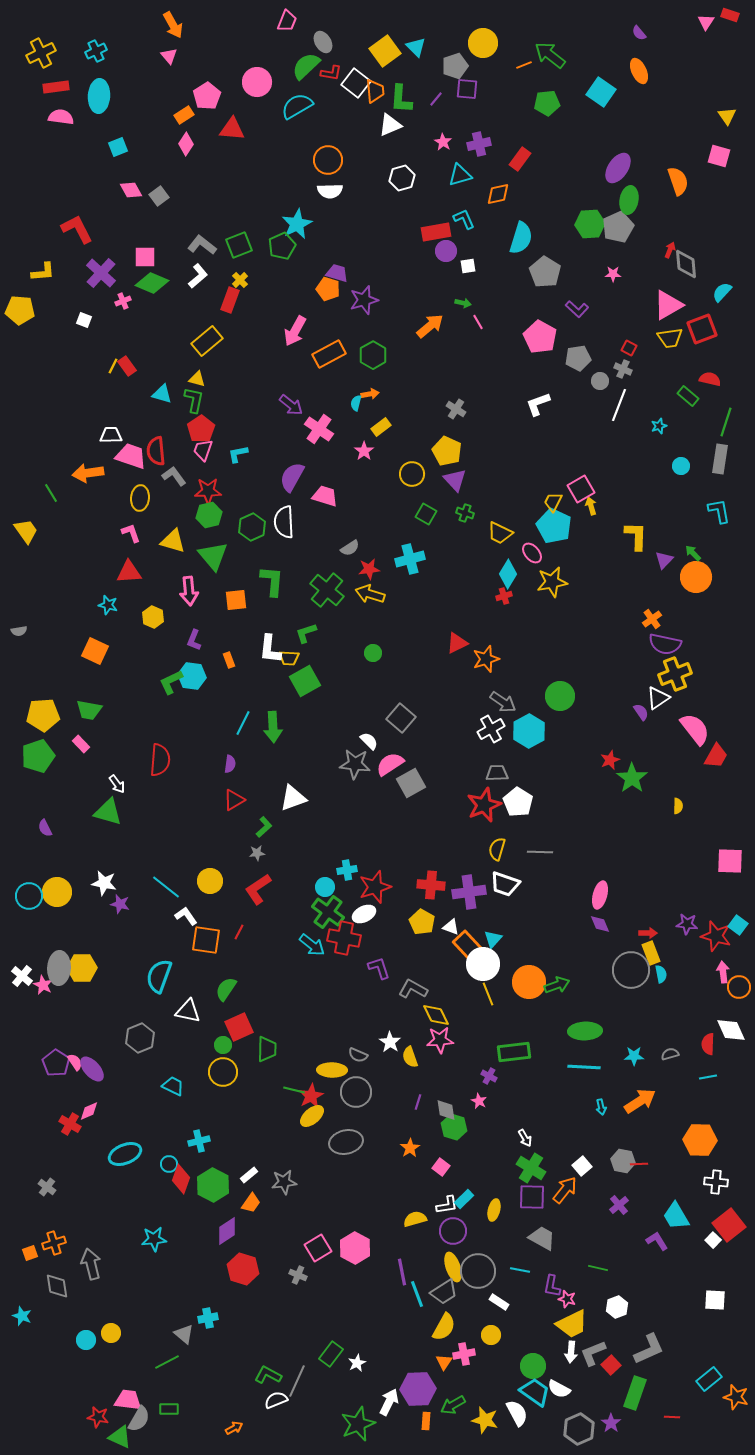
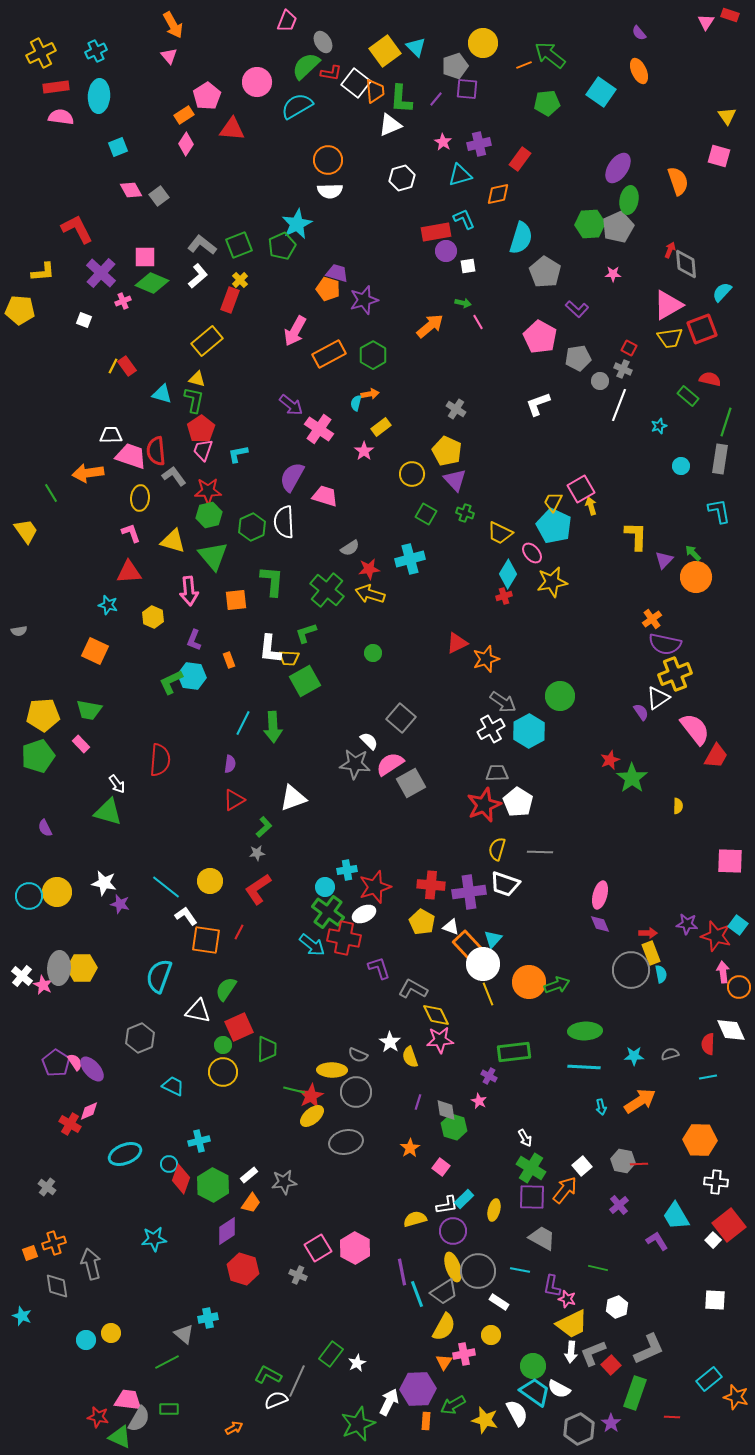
white triangle at (188, 1011): moved 10 px right
